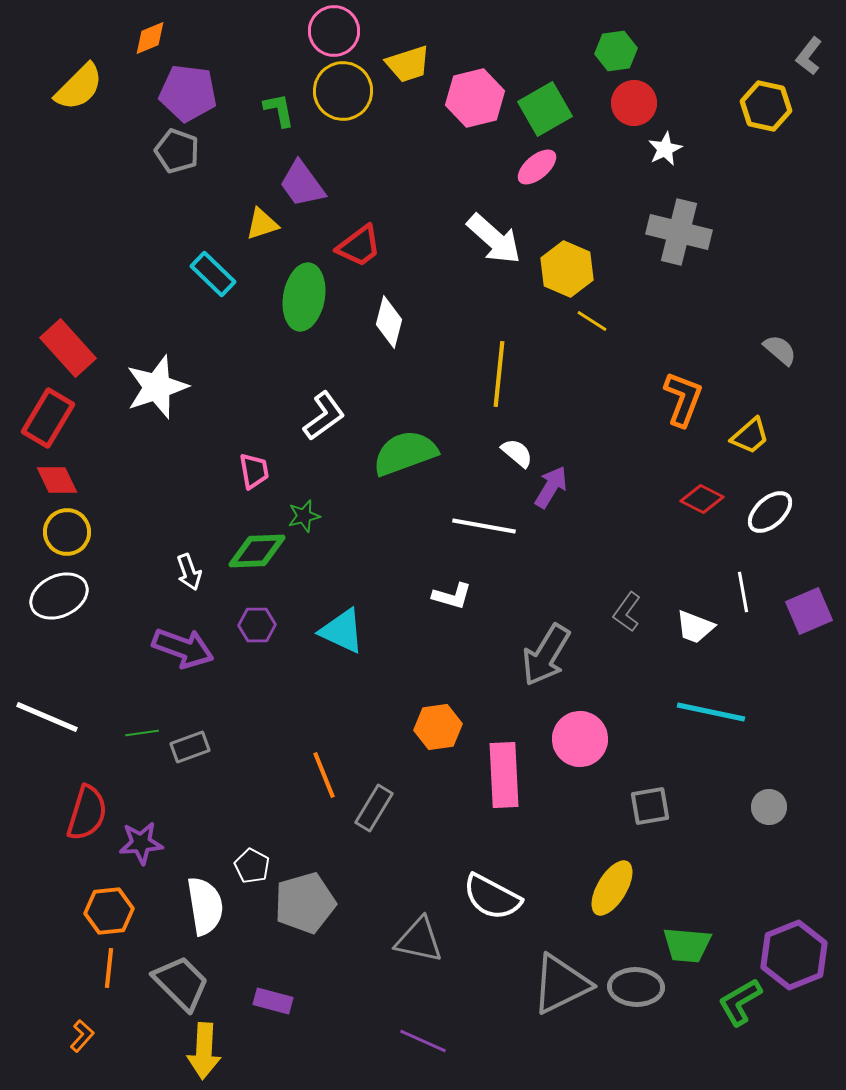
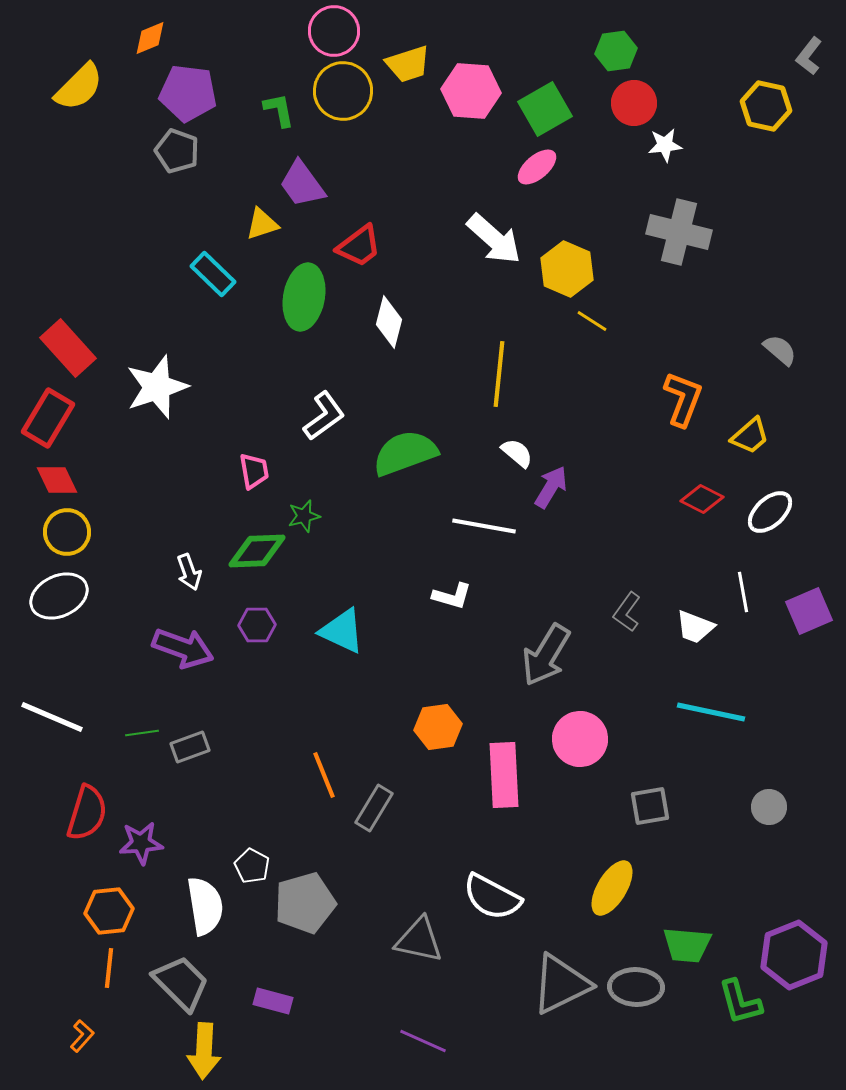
pink hexagon at (475, 98): moved 4 px left, 7 px up; rotated 18 degrees clockwise
white star at (665, 149): moved 4 px up; rotated 20 degrees clockwise
white line at (47, 717): moved 5 px right
green L-shape at (740, 1002): rotated 75 degrees counterclockwise
